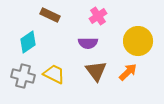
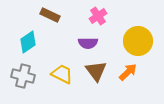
yellow trapezoid: moved 8 px right
